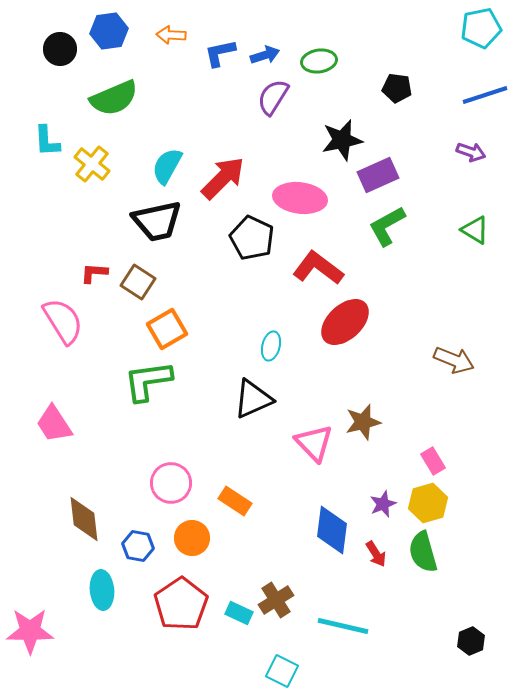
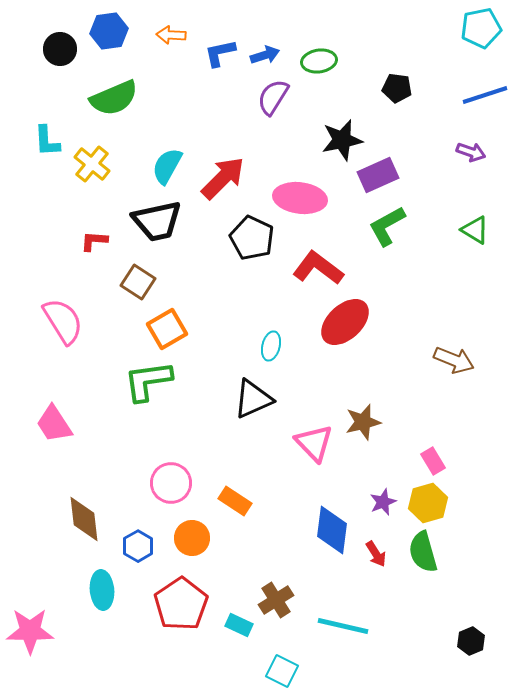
red L-shape at (94, 273): moved 32 px up
purple star at (383, 504): moved 2 px up
blue hexagon at (138, 546): rotated 20 degrees clockwise
cyan rectangle at (239, 613): moved 12 px down
